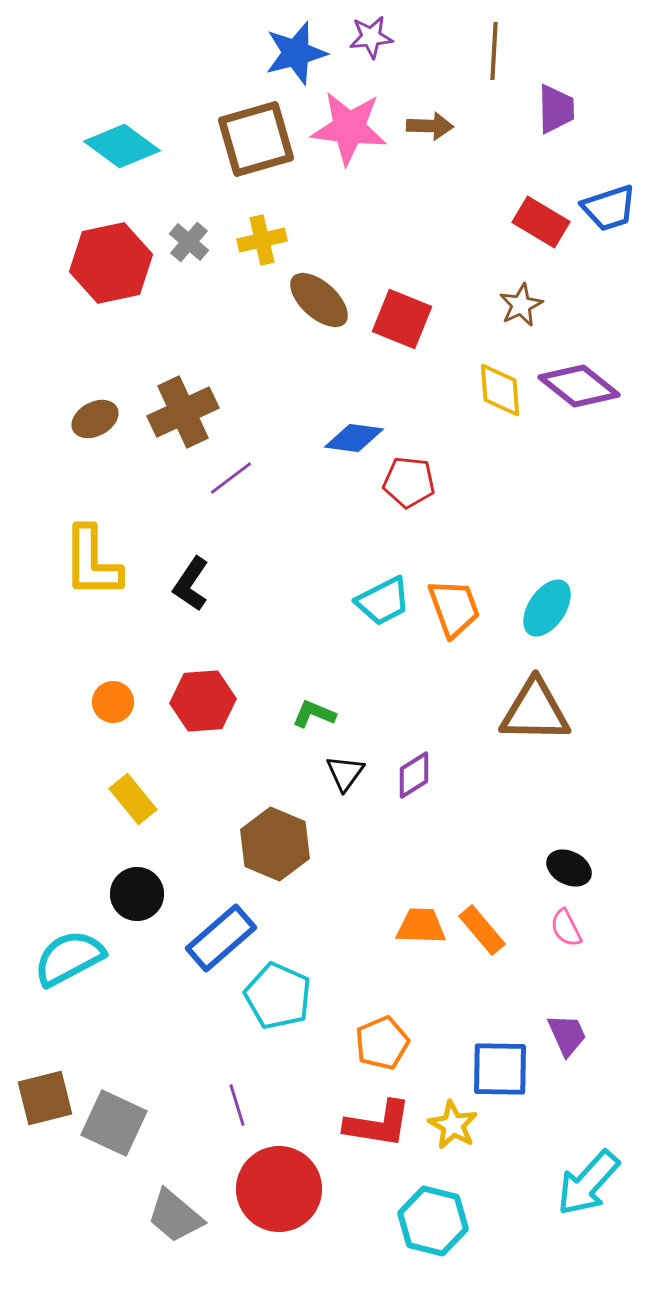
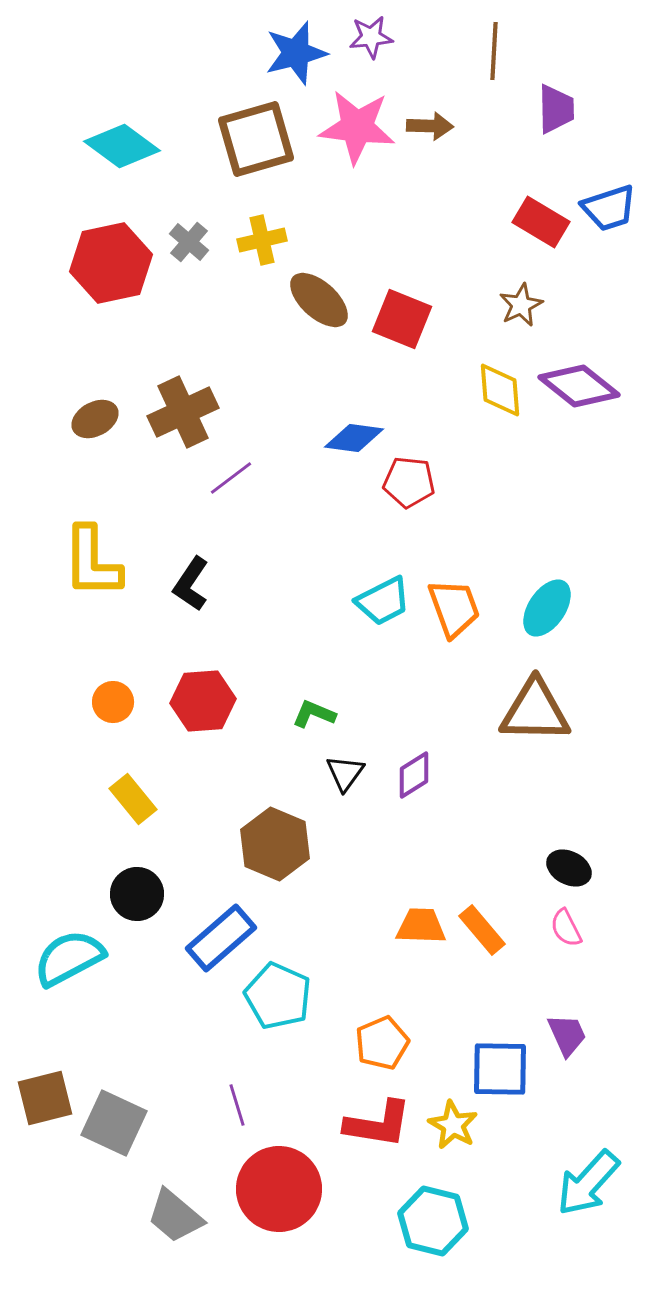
pink star at (349, 128): moved 8 px right, 1 px up
